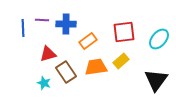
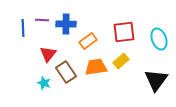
cyan ellipse: rotated 60 degrees counterclockwise
red triangle: rotated 36 degrees counterclockwise
